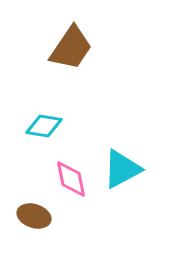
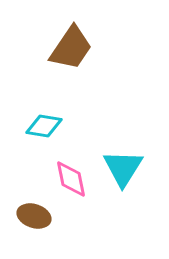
cyan triangle: moved 1 px right, 1 px up; rotated 30 degrees counterclockwise
